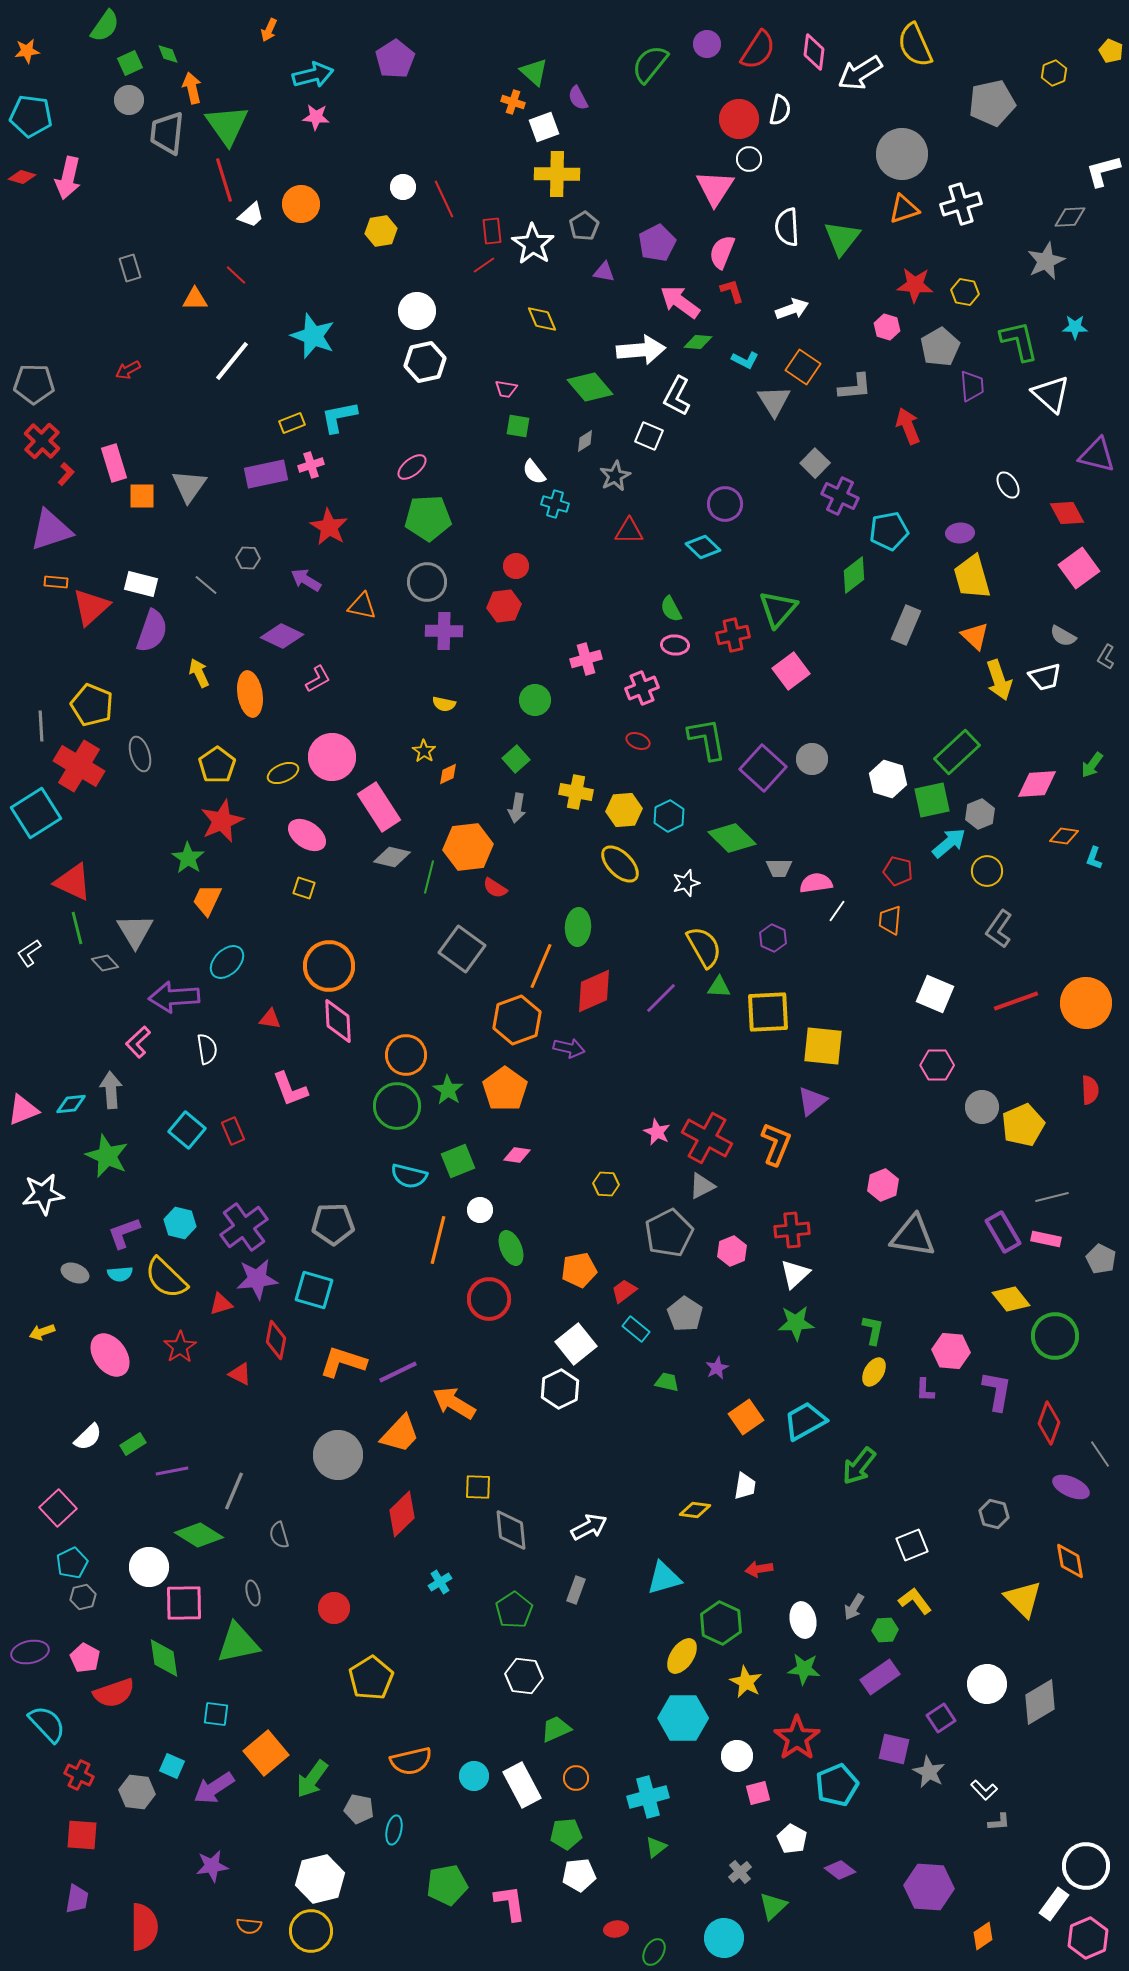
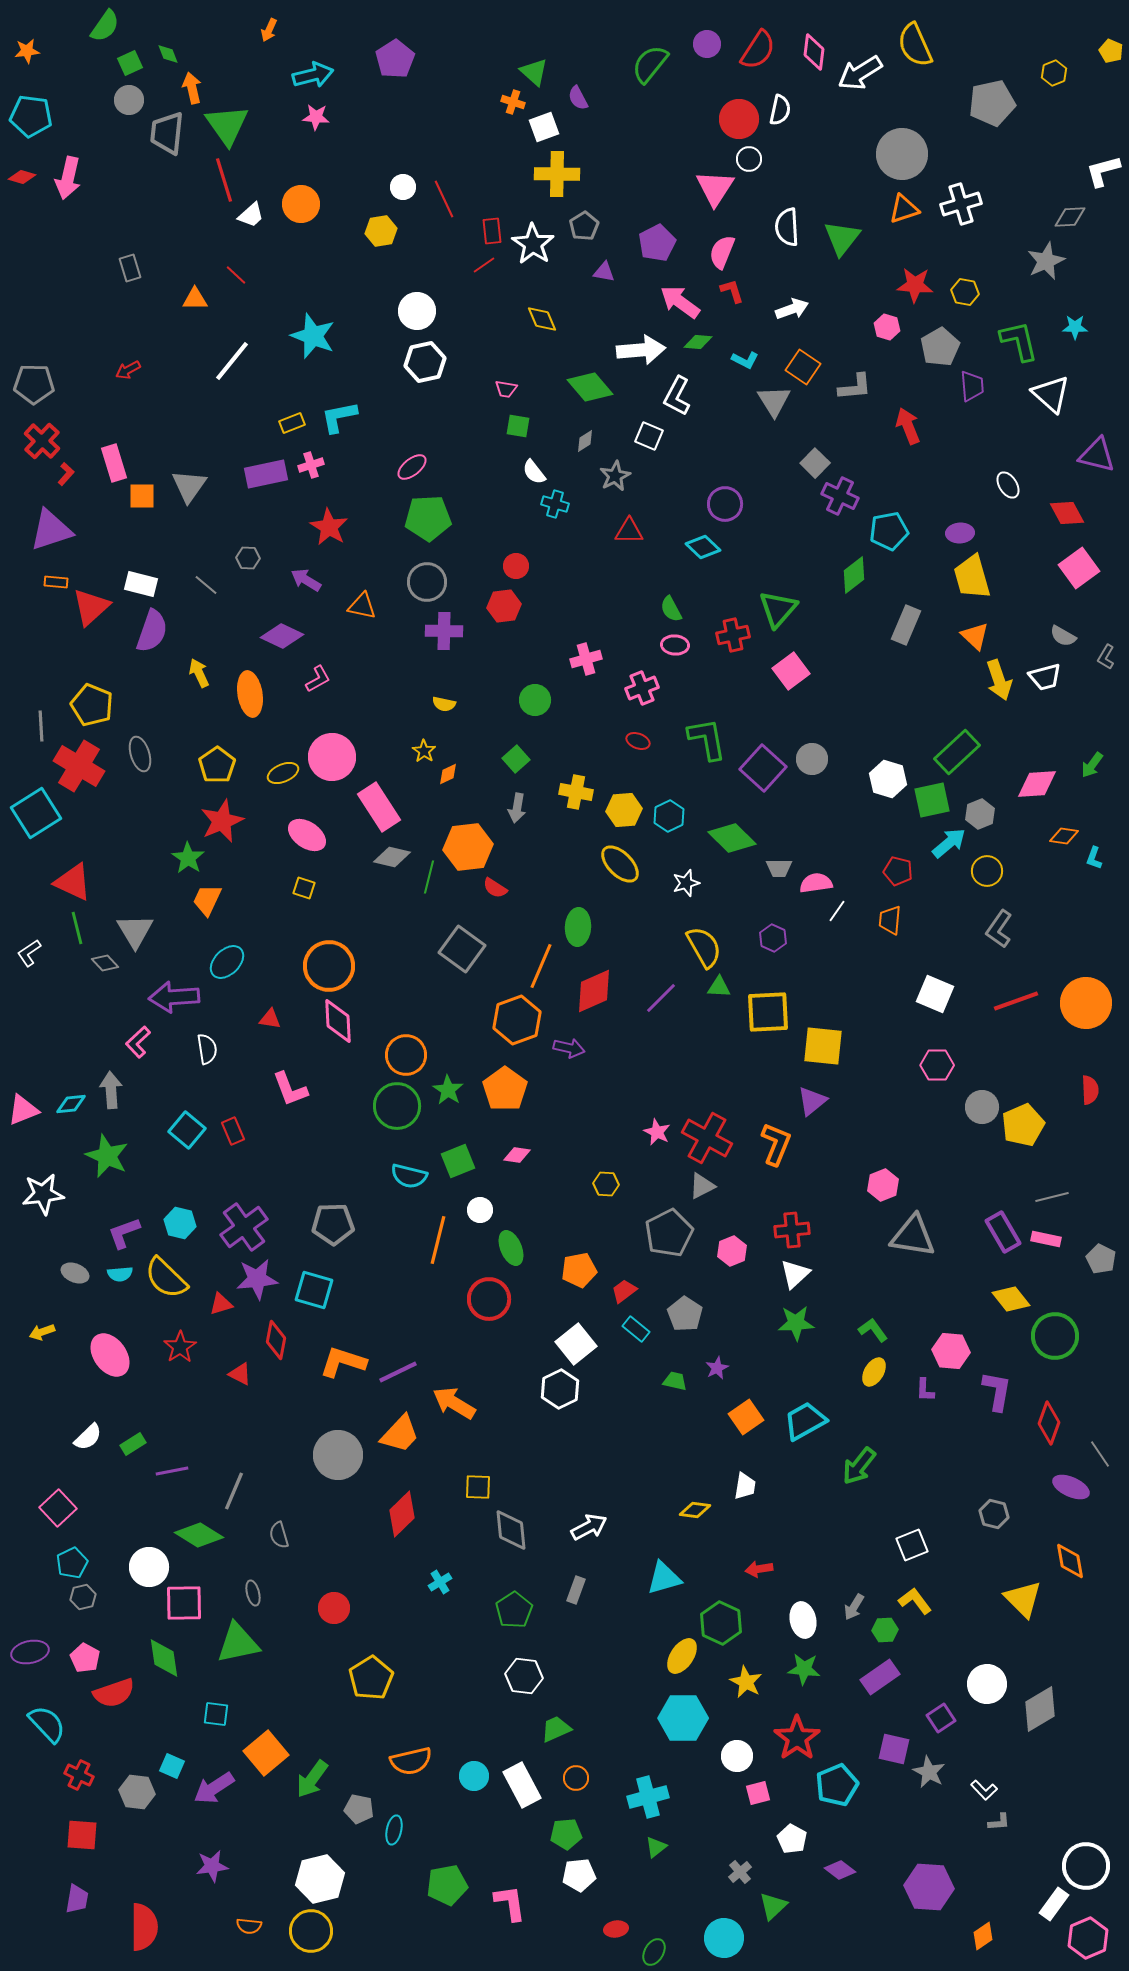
green L-shape at (873, 1330): rotated 48 degrees counterclockwise
green trapezoid at (667, 1382): moved 8 px right, 1 px up
gray diamond at (1040, 1702): moved 7 px down
